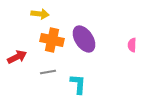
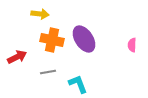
cyan L-shape: rotated 25 degrees counterclockwise
